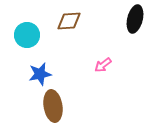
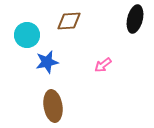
blue star: moved 7 px right, 12 px up
